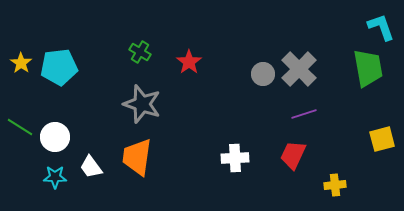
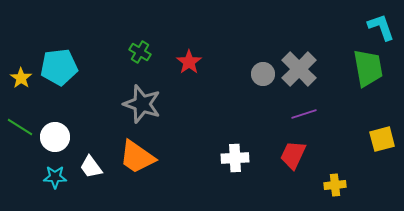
yellow star: moved 15 px down
orange trapezoid: rotated 63 degrees counterclockwise
